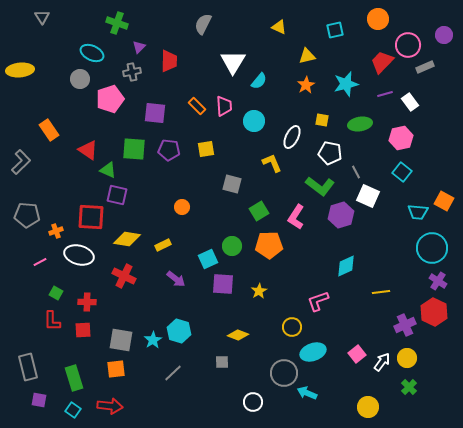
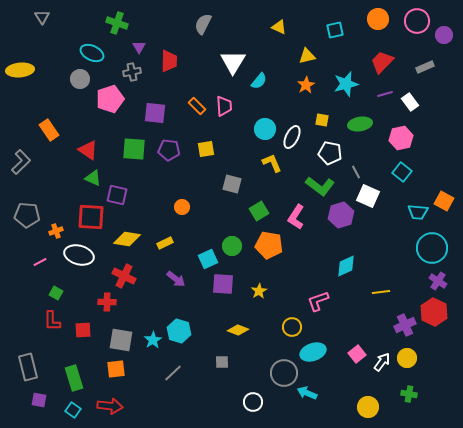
pink circle at (408, 45): moved 9 px right, 24 px up
purple triangle at (139, 47): rotated 16 degrees counterclockwise
cyan circle at (254, 121): moved 11 px right, 8 px down
green triangle at (108, 170): moved 15 px left, 8 px down
yellow rectangle at (163, 245): moved 2 px right, 2 px up
orange pentagon at (269, 245): rotated 12 degrees clockwise
red cross at (87, 302): moved 20 px right
yellow diamond at (238, 335): moved 5 px up
green cross at (409, 387): moved 7 px down; rotated 35 degrees counterclockwise
